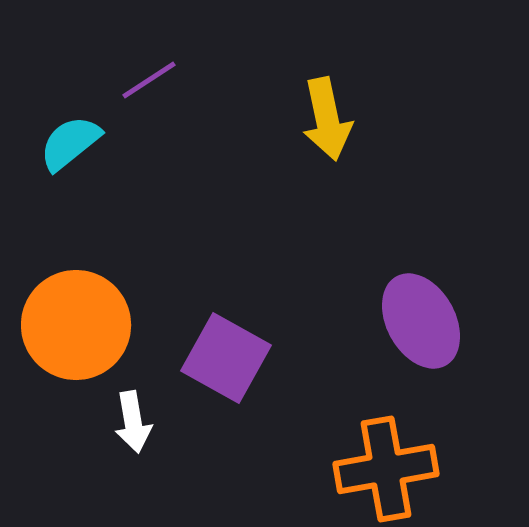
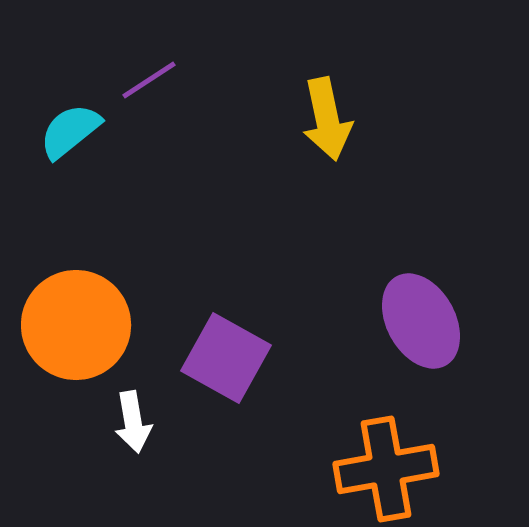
cyan semicircle: moved 12 px up
